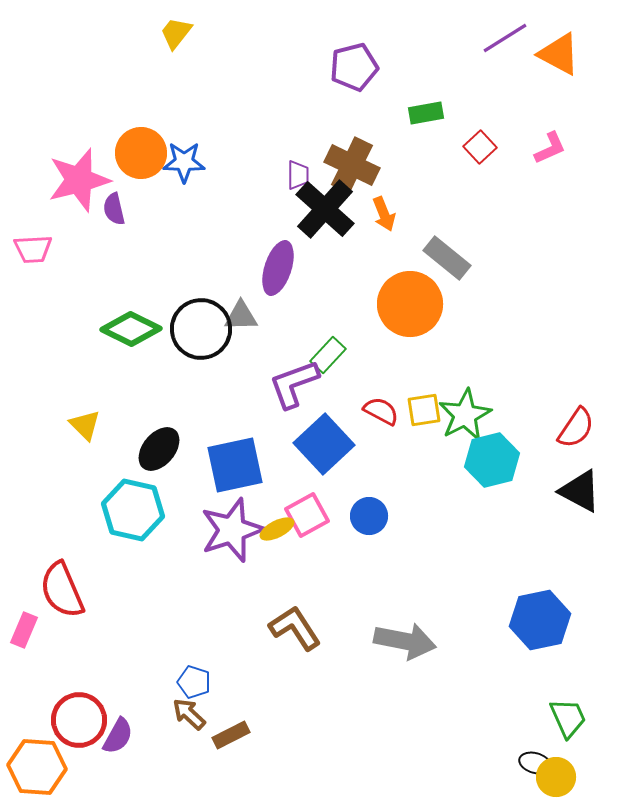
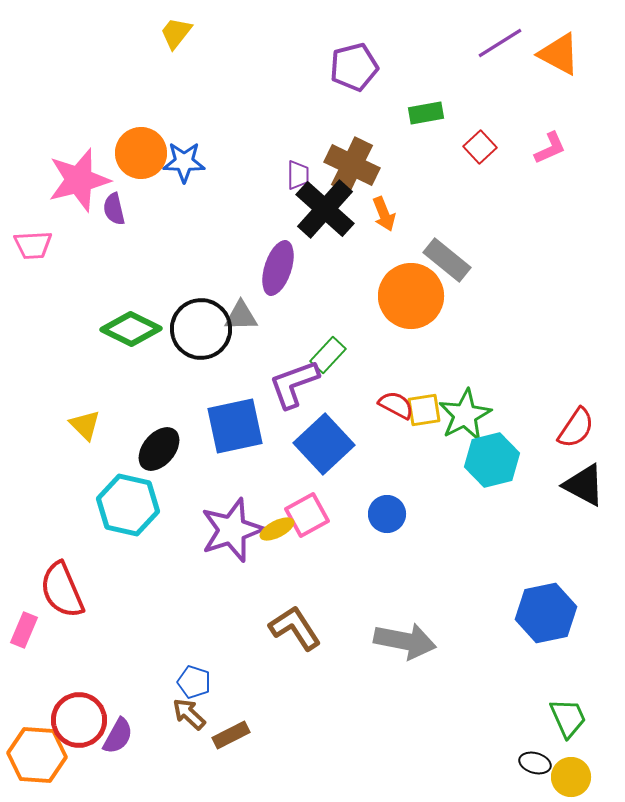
purple line at (505, 38): moved 5 px left, 5 px down
pink trapezoid at (33, 249): moved 4 px up
gray rectangle at (447, 258): moved 2 px down
orange circle at (410, 304): moved 1 px right, 8 px up
red semicircle at (381, 411): moved 15 px right, 6 px up
blue square at (235, 465): moved 39 px up
black triangle at (580, 491): moved 4 px right, 6 px up
cyan hexagon at (133, 510): moved 5 px left, 5 px up
blue circle at (369, 516): moved 18 px right, 2 px up
blue hexagon at (540, 620): moved 6 px right, 7 px up
orange hexagon at (37, 767): moved 12 px up
yellow circle at (556, 777): moved 15 px right
